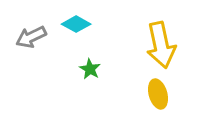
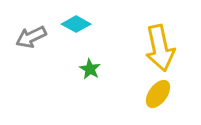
yellow arrow: moved 1 px left, 3 px down
yellow ellipse: rotated 52 degrees clockwise
